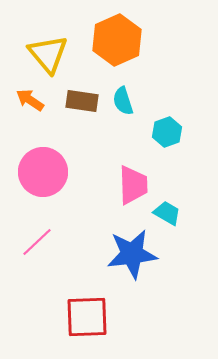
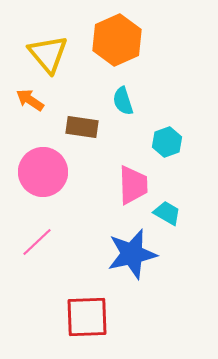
brown rectangle: moved 26 px down
cyan hexagon: moved 10 px down
blue star: rotated 6 degrees counterclockwise
